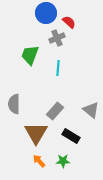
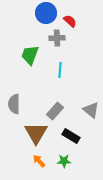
red semicircle: moved 1 px right, 1 px up
gray cross: rotated 21 degrees clockwise
cyan line: moved 2 px right, 2 px down
green star: moved 1 px right
